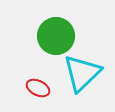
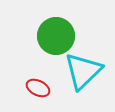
cyan triangle: moved 1 px right, 2 px up
